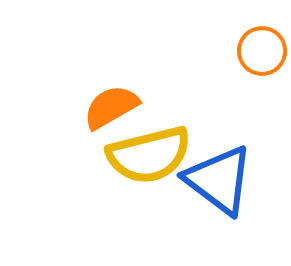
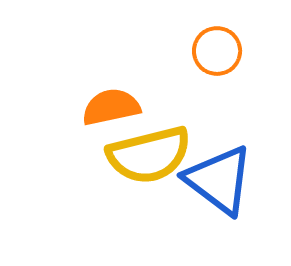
orange circle: moved 45 px left
orange semicircle: rotated 18 degrees clockwise
